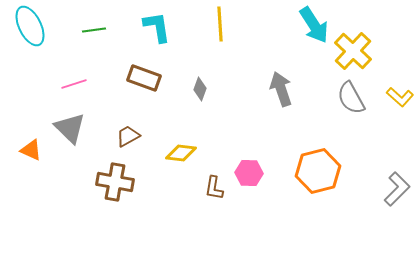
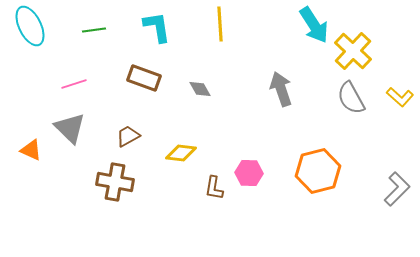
gray diamond: rotated 50 degrees counterclockwise
